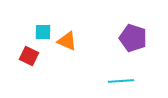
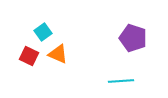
cyan square: rotated 36 degrees counterclockwise
orange triangle: moved 9 px left, 13 px down
